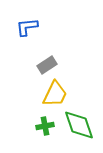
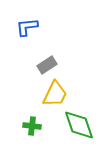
green cross: moved 13 px left; rotated 18 degrees clockwise
